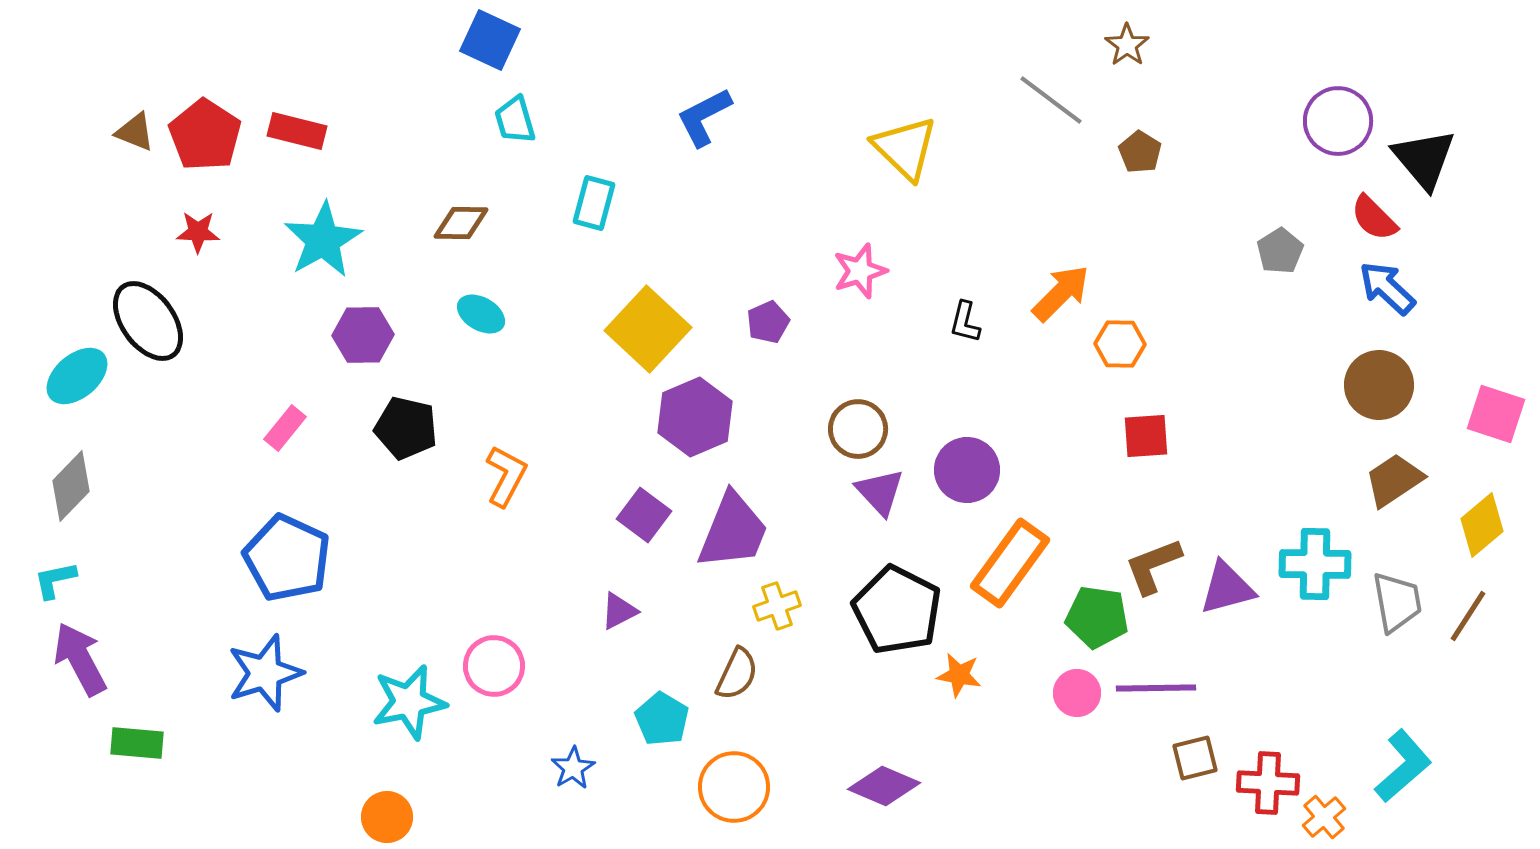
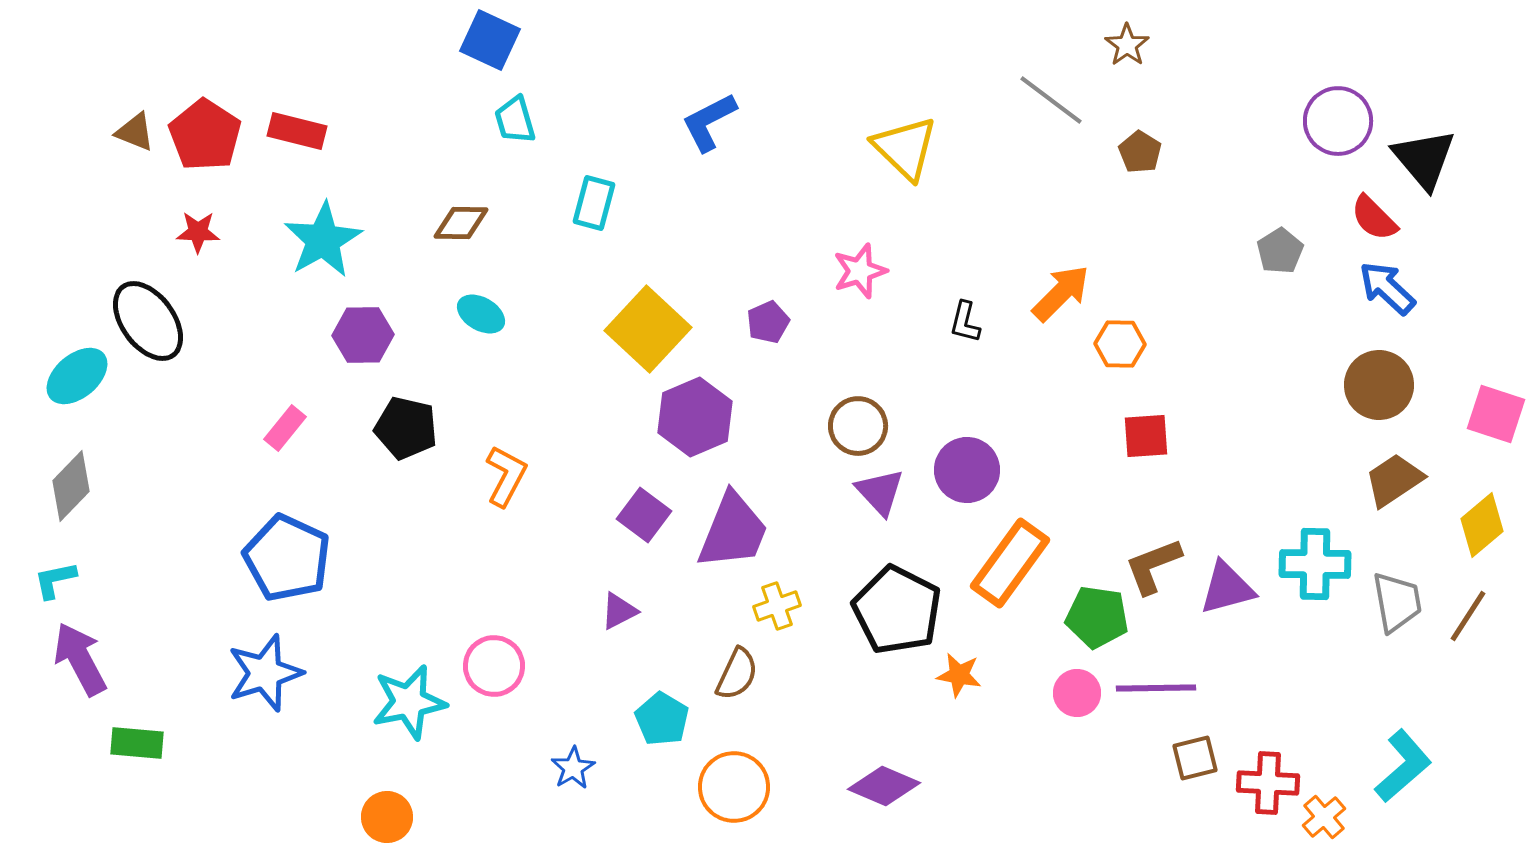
blue L-shape at (704, 117): moved 5 px right, 5 px down
brown circle at (858, 429): moved 3 px up
